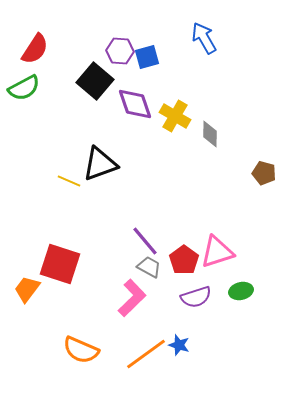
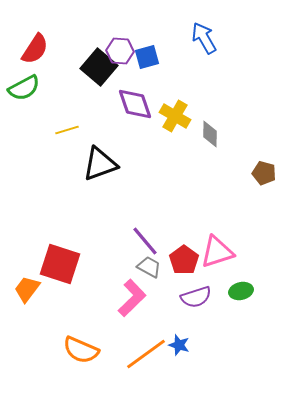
black square: moved 4 px right, 14 px up
yellow line: moved 2 px left, 51 px up; rotated 40 degrees counterclockwise
